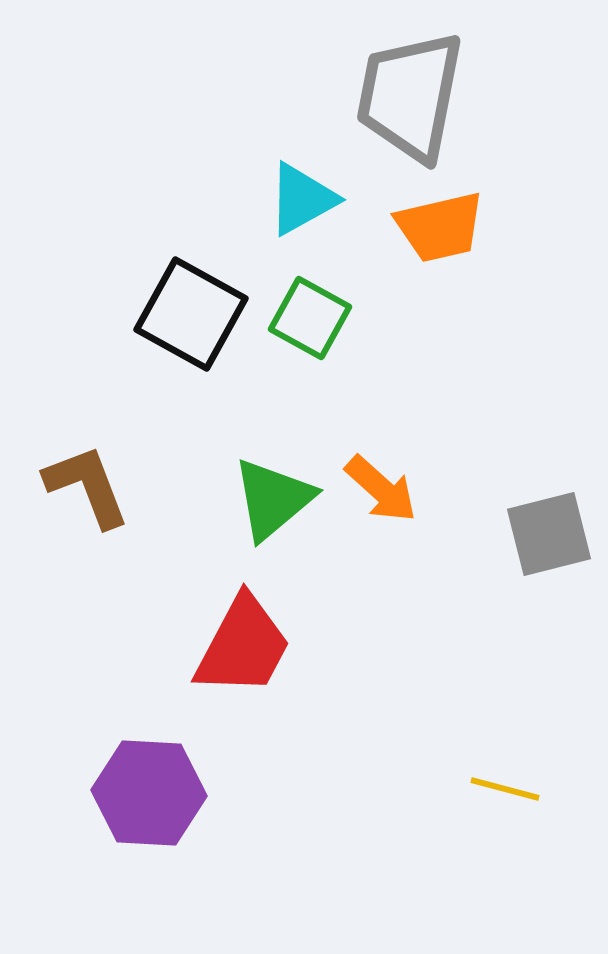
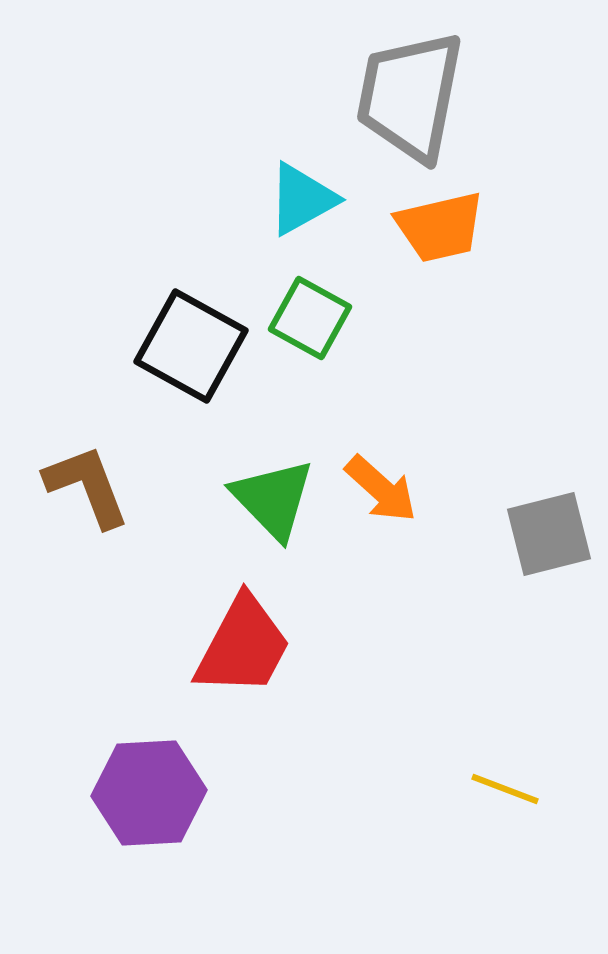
black square: moved 32 px down
green triangle: rotated 34 degrees counterclockwise
yellow line: rotated 6 degrees clockwise
purple hexagon: rotated 6 degrees counterclockwise
